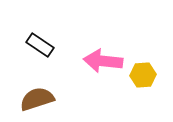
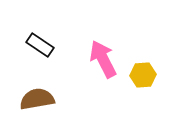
pink arrow: moved 2 px up; rotated 57 degrees clockwise
brown semicircle: rotated 8 degrees clockwise
